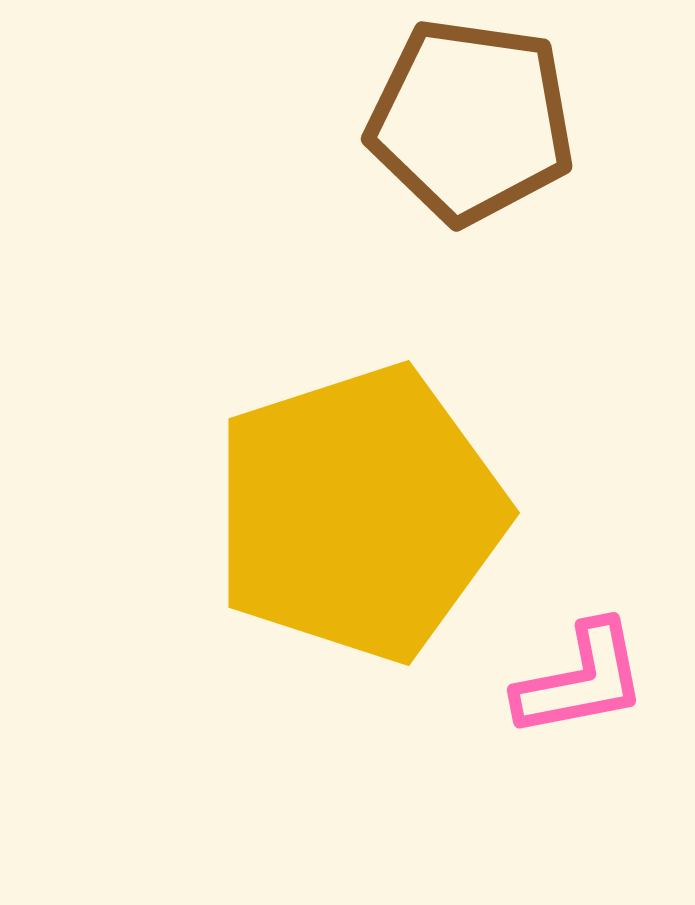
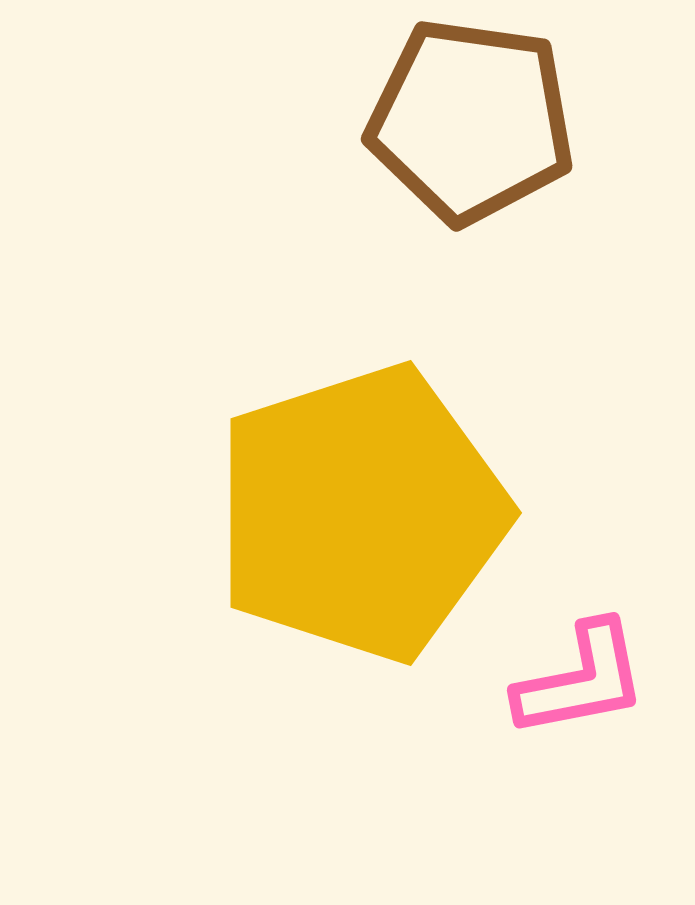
yellow pentagon: moved 2 px right
